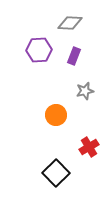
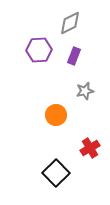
gray diamond: rotated 30 degrees counterclockwise
red cross: moved 1 px right, 1 px down
